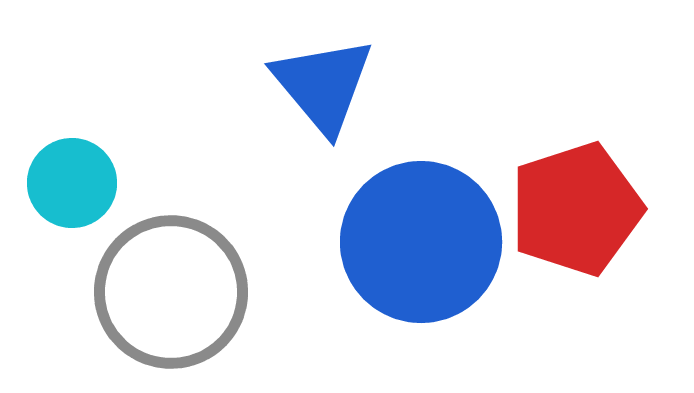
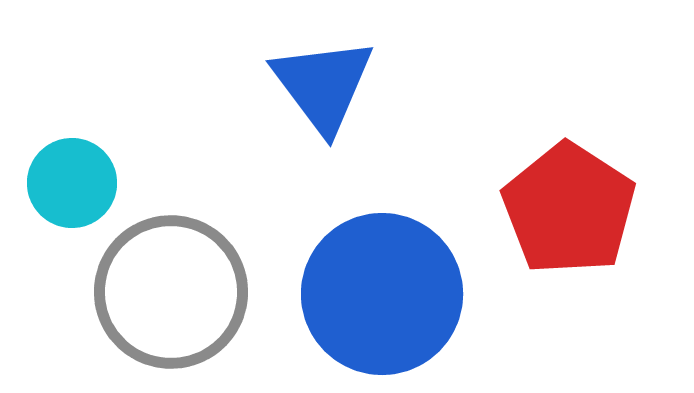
blue triangle: rotated 3 degrees clockwise
red pentagon: moved 7 px left; rotated 21 degrees counterclockwise
blue circle: moved 39 px left, 52 px down
